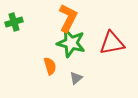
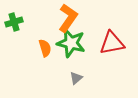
orange L-shape: rotated 8 degrees clockwise
orange semicircle: moved 5 px left, 18 px up
